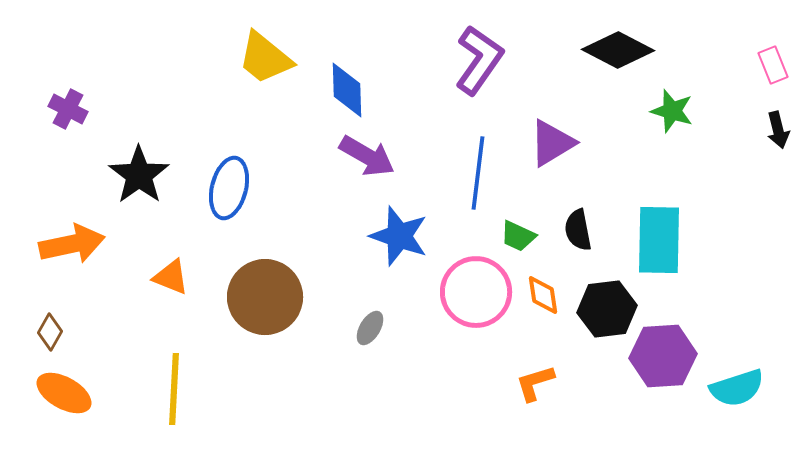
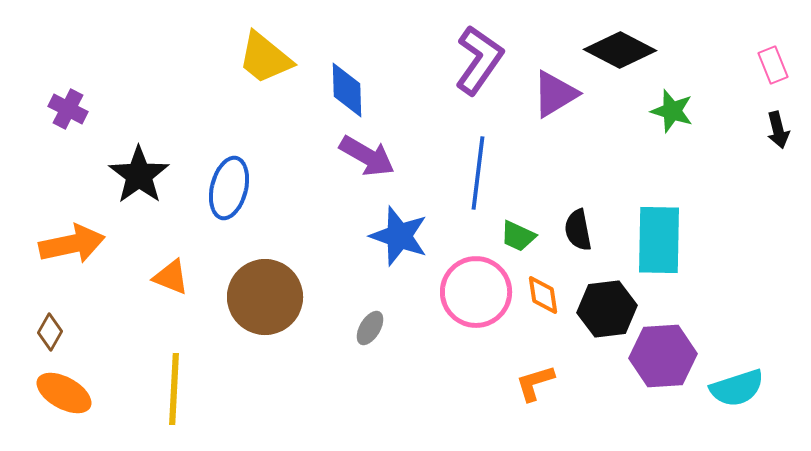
black diamond: moved 2 px right
purple triangle: moved 3 px right, 49 px up
